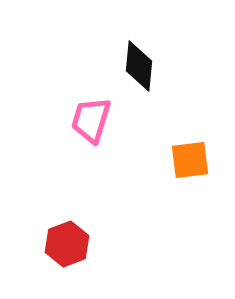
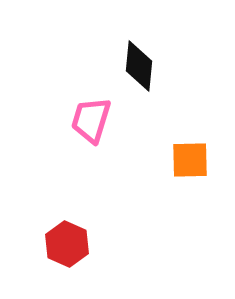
orange square: rotated 6 degrees clockwise
red hexagon: rotated 15 degrees counterclockwise
